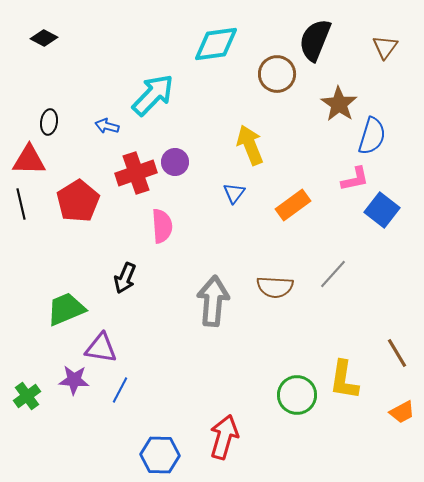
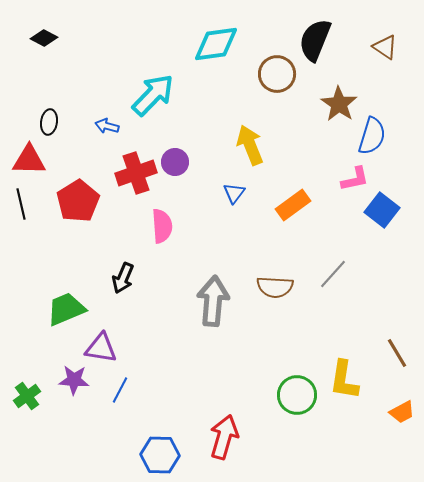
brown triangle: rotated 32 degrees counterclockwise
black arrow: moved 2 px left
